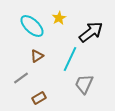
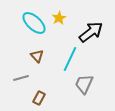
cyan ellipse: moved 2 px right, 3 px up
brown triangle: rotated 40 degrees counterclockwise
gray line: rotated 21 degrees clockwise
brown rectangle: rotated 32 degrees counterclockwise
